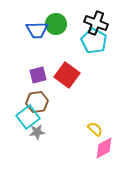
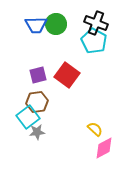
blue trapezoid: moved 1 px left, 5 px up
